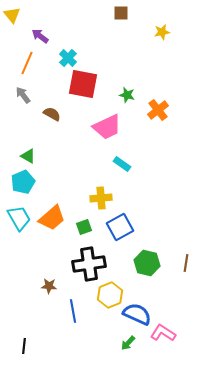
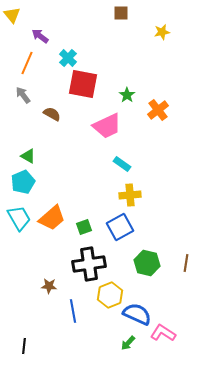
green star: rotated 21 degrees clockwise
pink trapezoid: moved 1 px up
yellow cross: moved 29 px right, 3 px up
